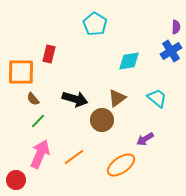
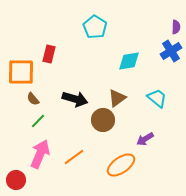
cyan pentagon: moved 3 px down
brown circle: moved 1 px right
